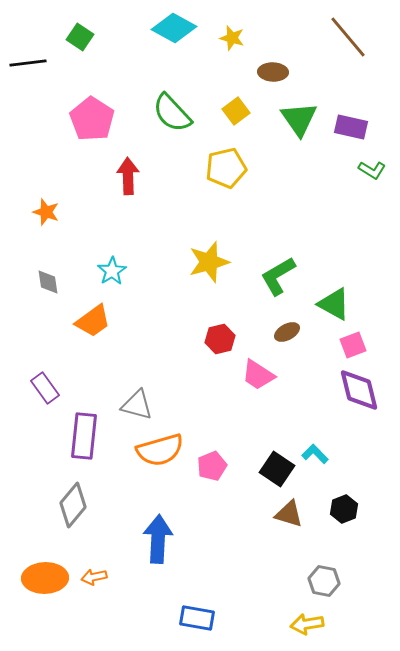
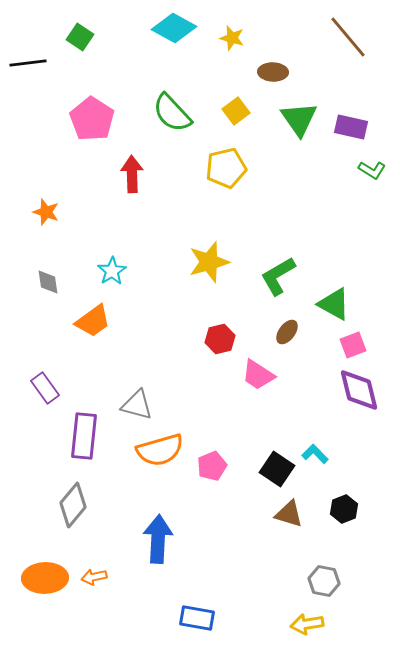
red arrow at (128, 176): moved 4 px right, 2 px up
brown ellipse at (287, 332): rotated 25 degrees counterclockwise
